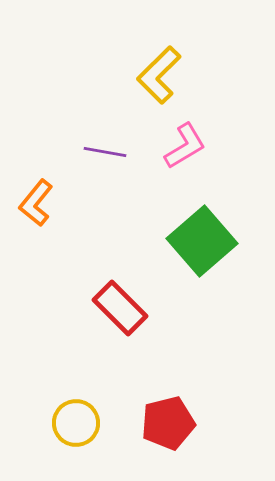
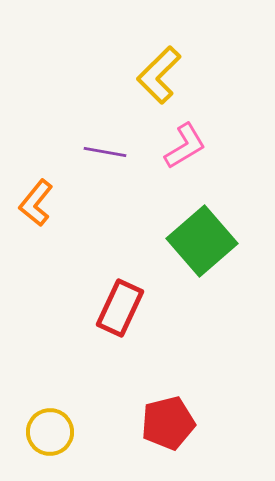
red rectangle: rotated 70 degrees clockwise
yellow circle: moved 26 px left, 9 px down
